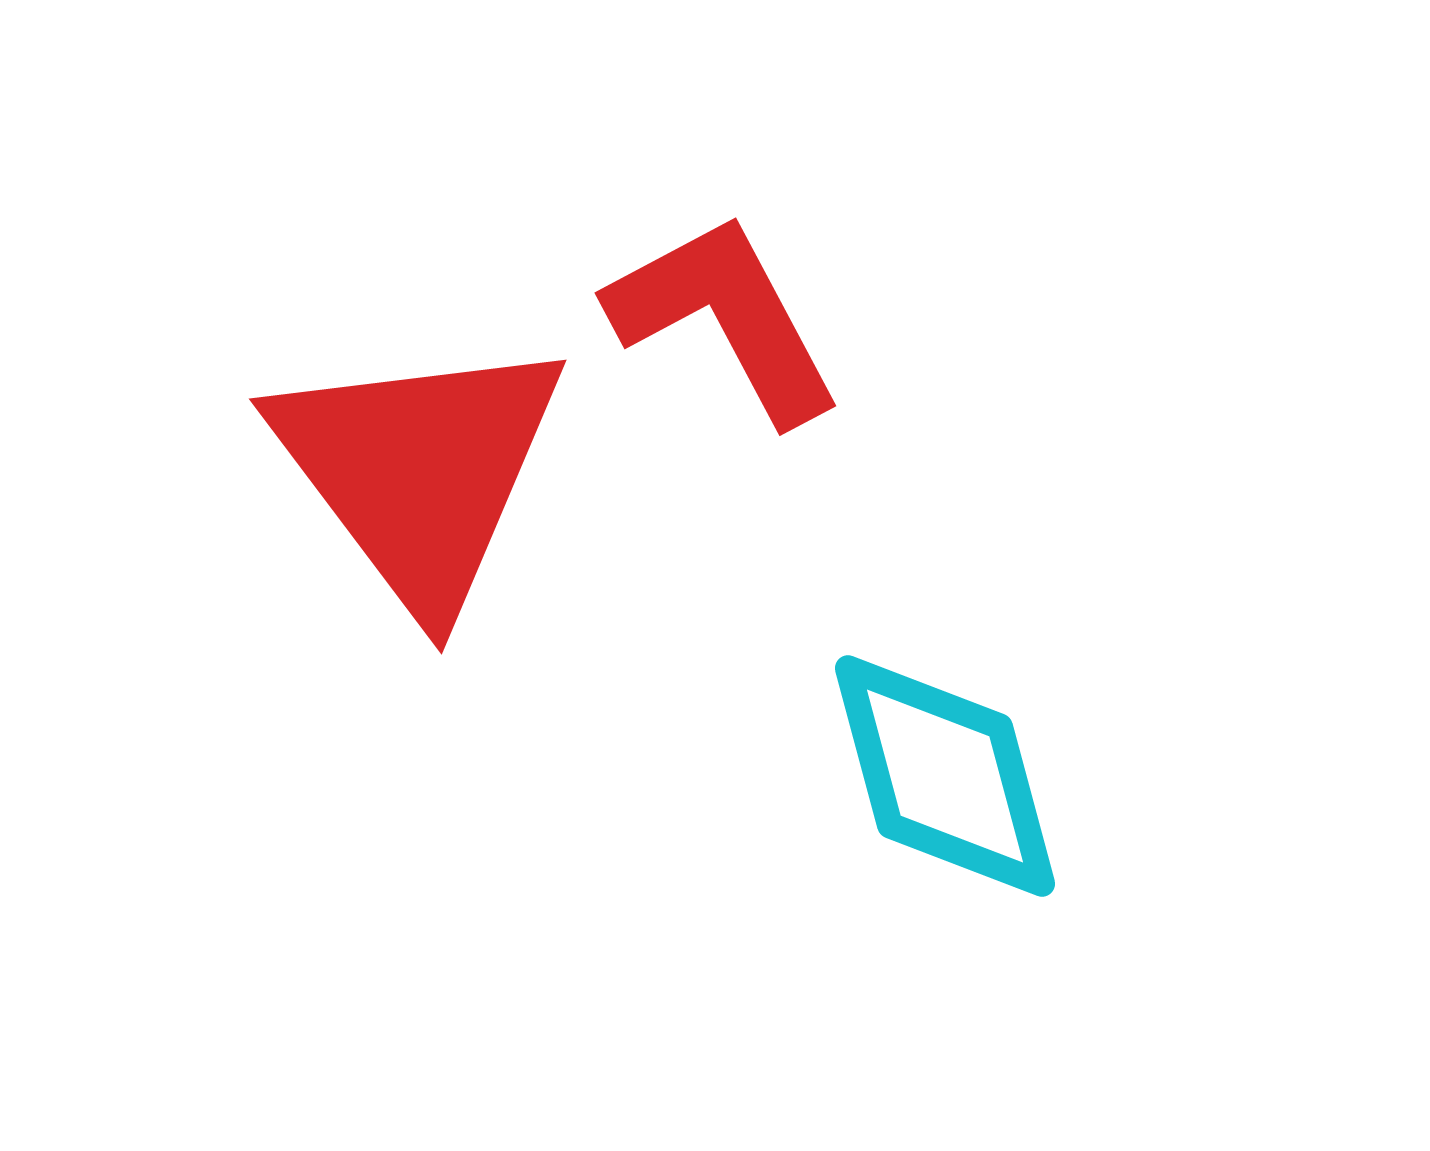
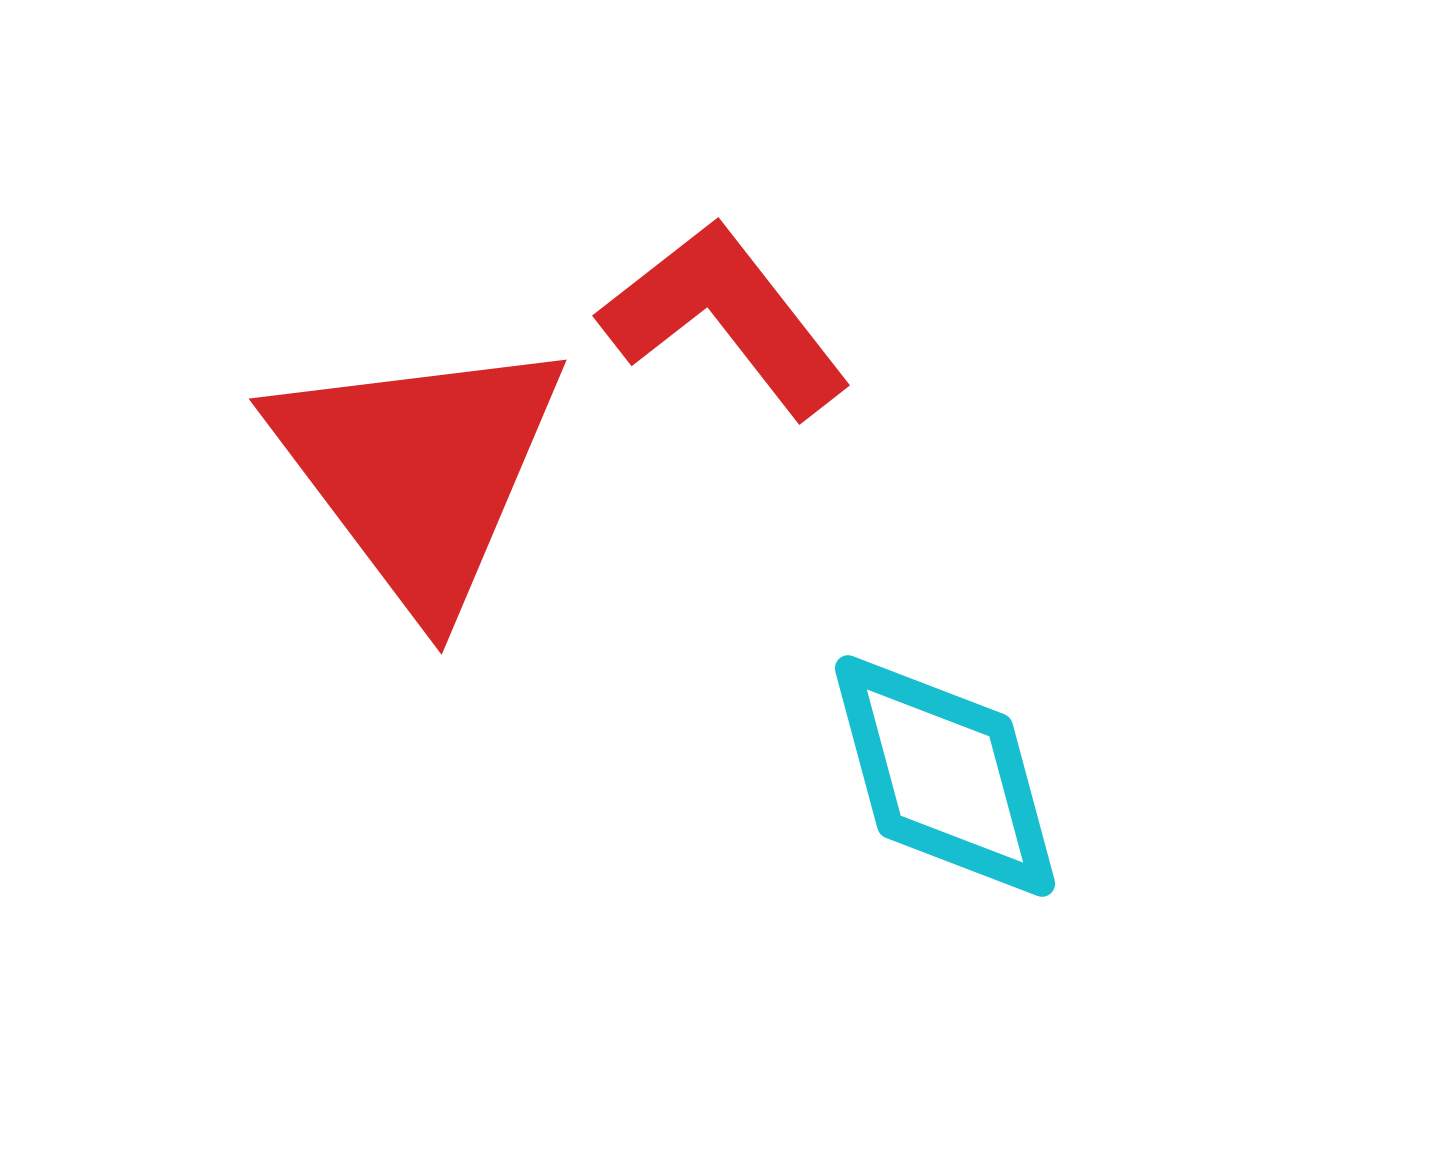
red L-shape: rotated 10 degrees counterclockwise
